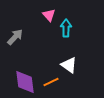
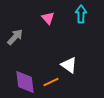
pink triangle: moved 1 px left, 3 px down
cyan arrow: moved 15 px right, 14 px up
